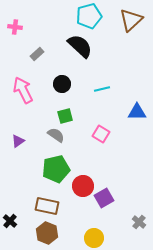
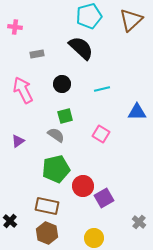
black semicircle: moved 1 px right, 2 px down
gray rectangle: rotated 32 degrees clockwise
